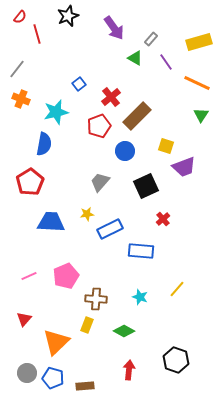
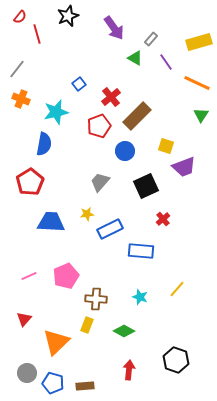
blue pentagon at (53, 378): moved 5 px down
